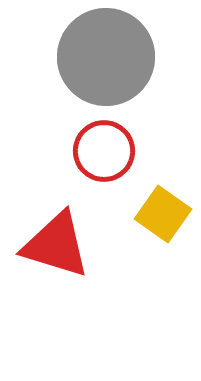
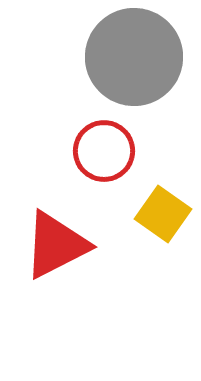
gray circle: moved 28 px right
red triangle: rotated 44 degrees counterclockwise
